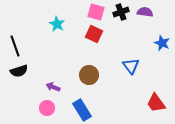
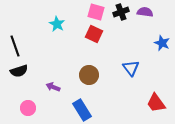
blue triangle: moved 2 px down
pink circle: moved 19 px left
